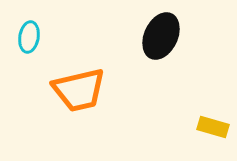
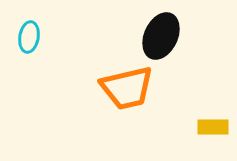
orange trapezoid: moved 48 px right, 2 px up
yellow rectangle: rotated 16 degrees counterclockwise
